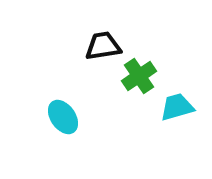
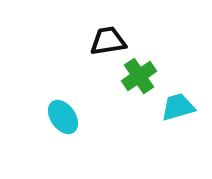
black trapezoid: moved 5 px right, 5 px up
cyan trapezoid: moved 1 px right
